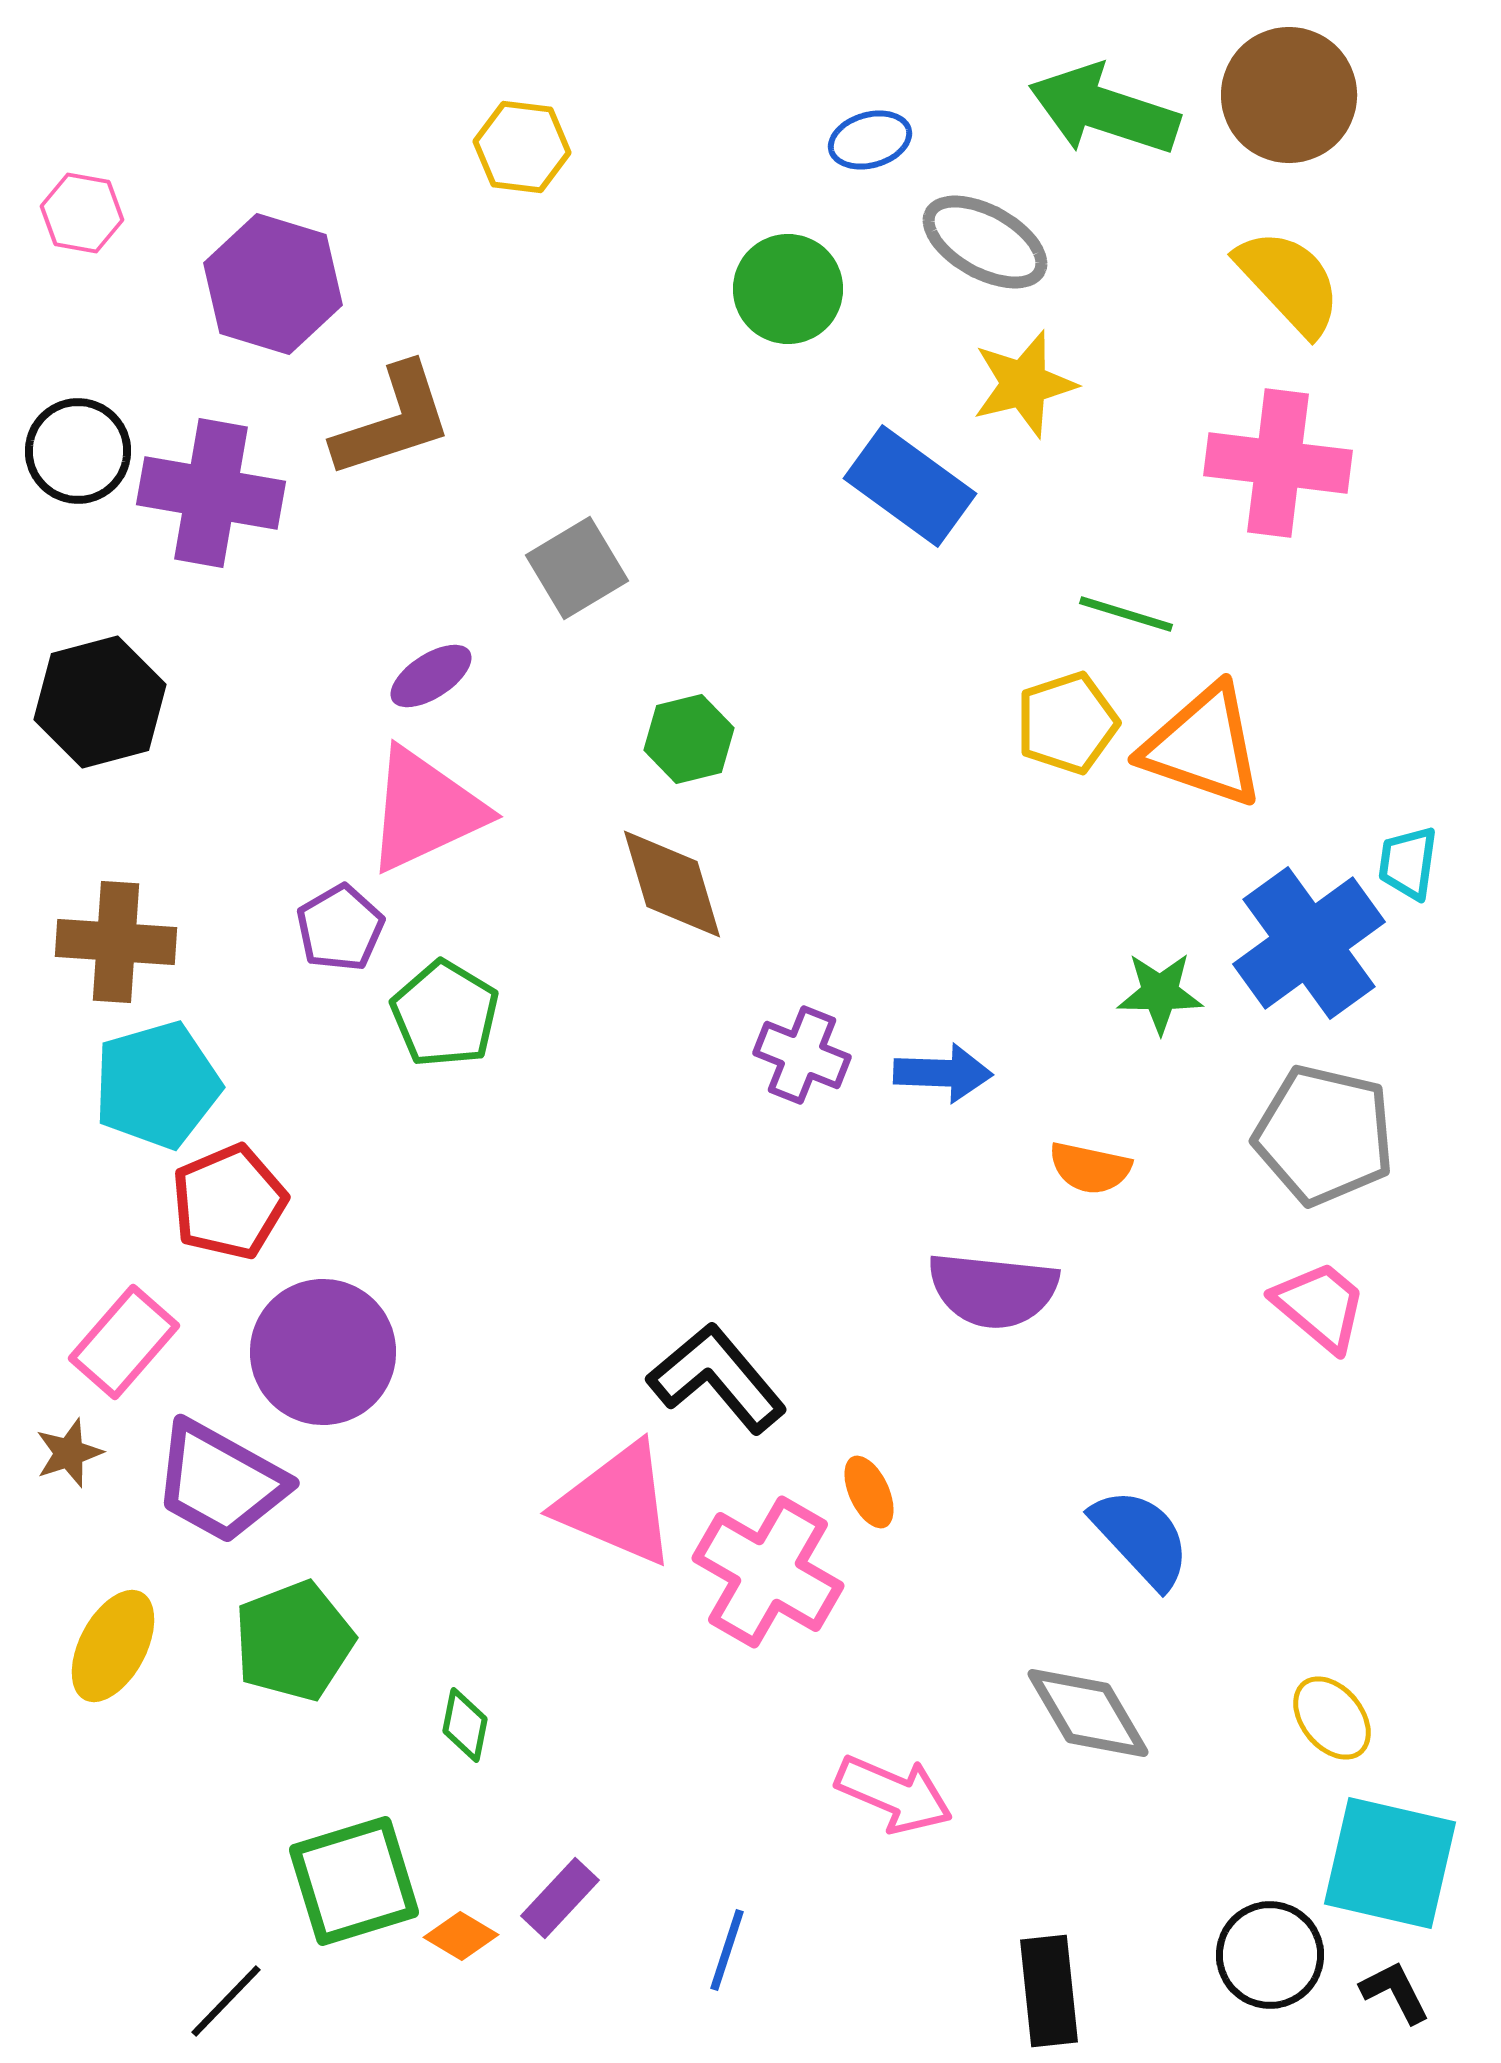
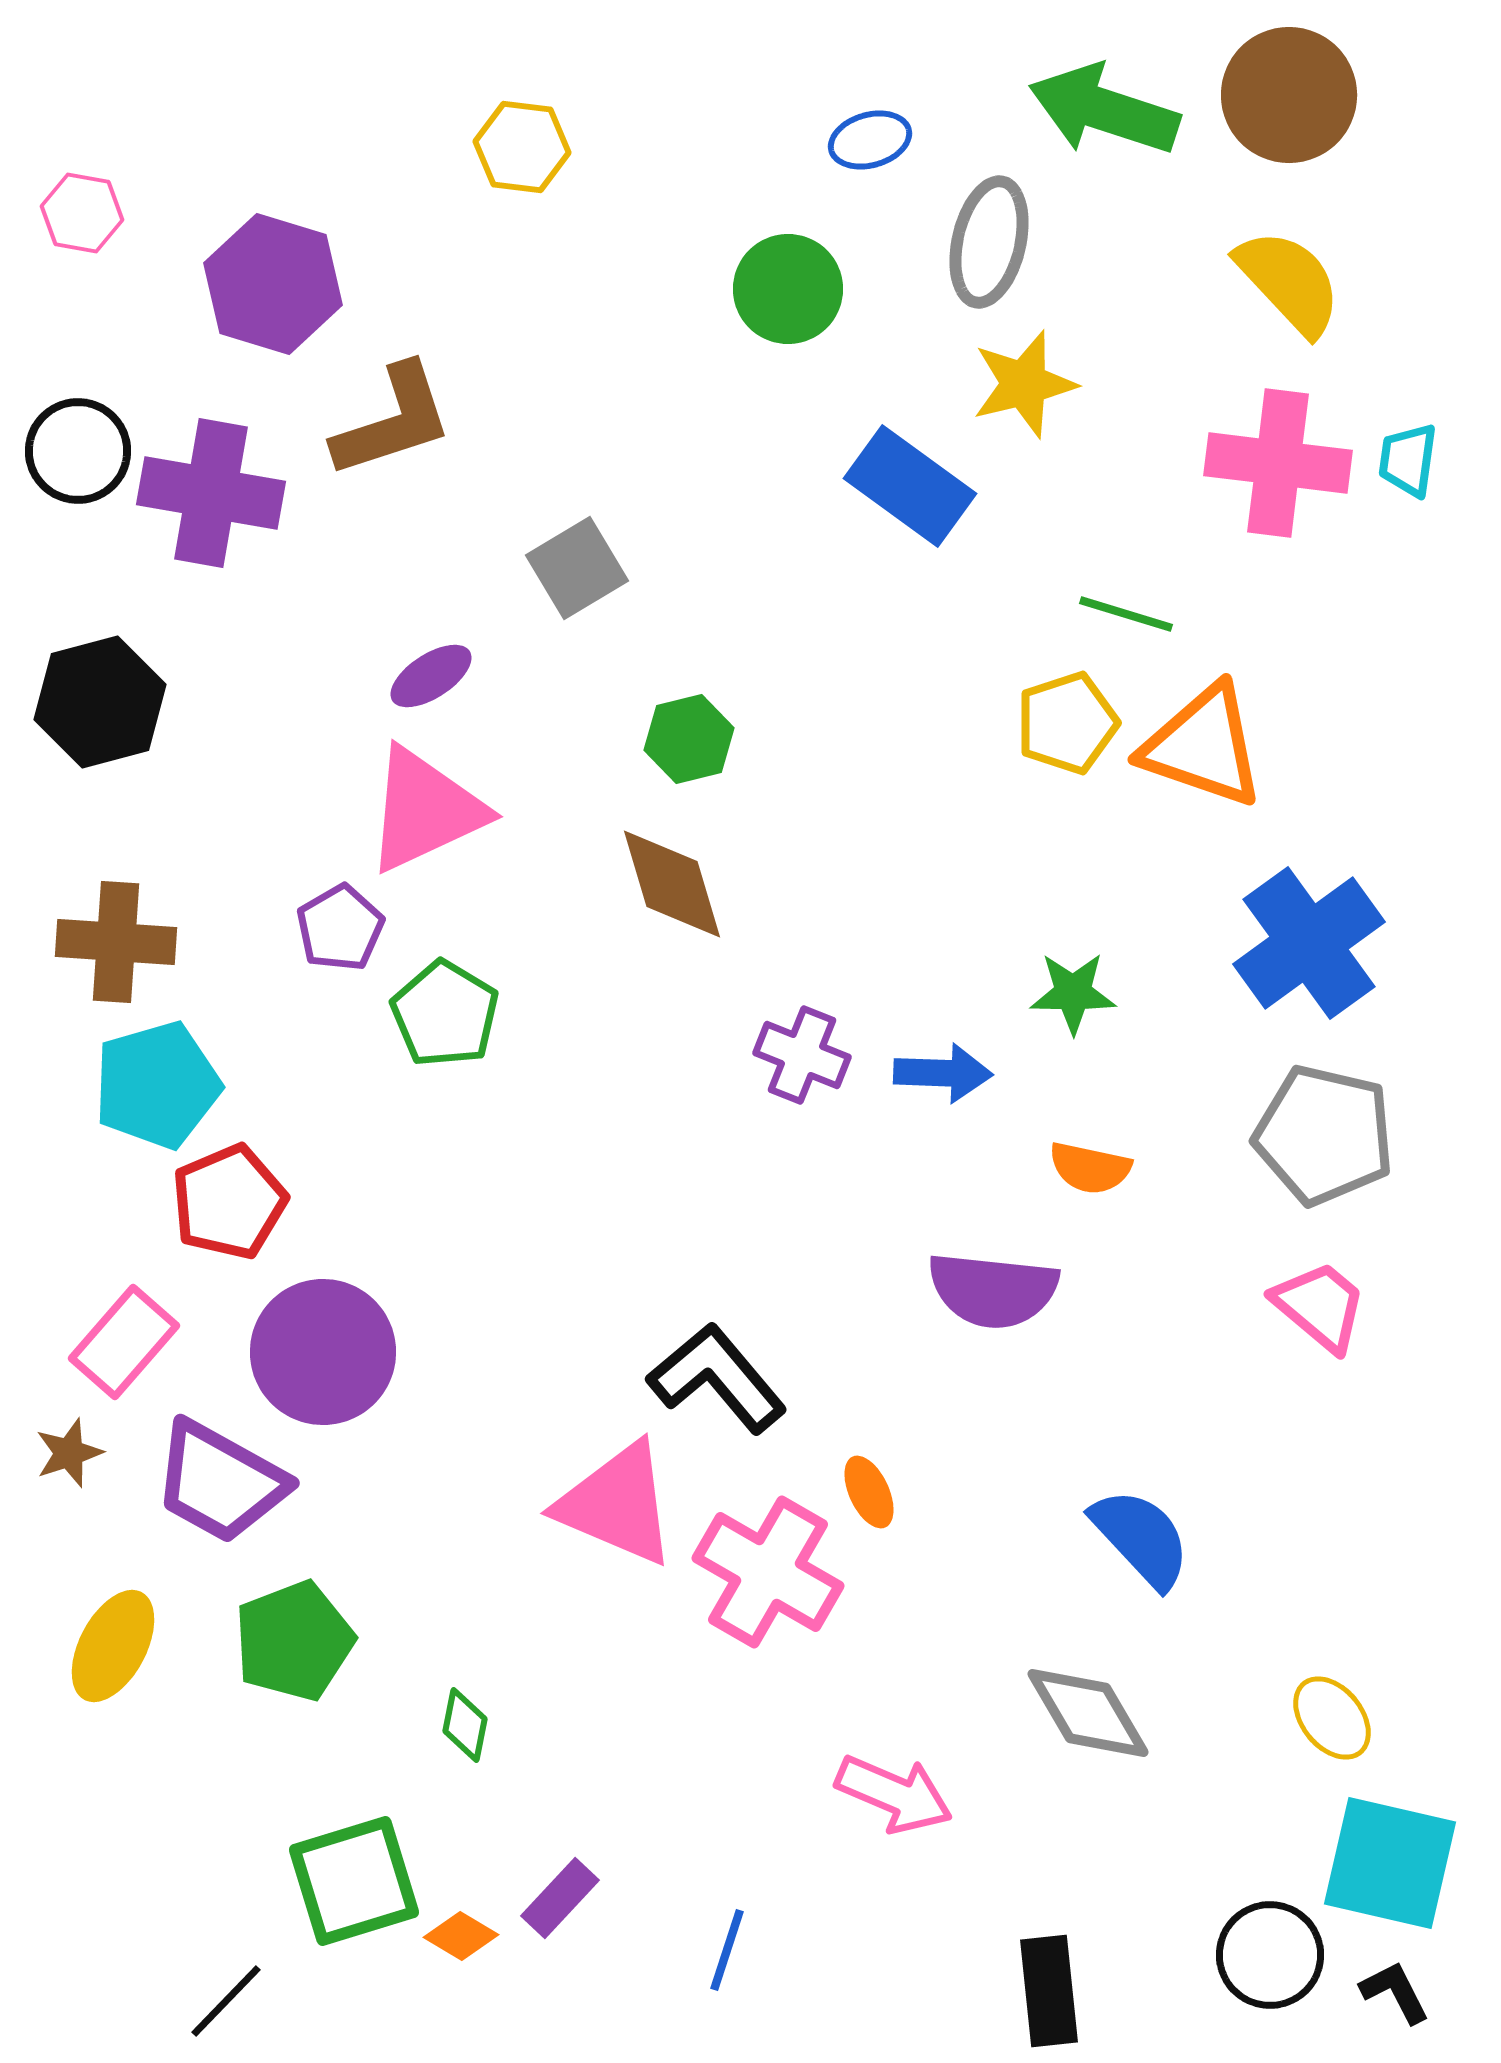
gray ellipse at (985, 242): moved 4 px right; rotated 74 degrees clockwise
cyan trapezoid at (1408, 863): moved 403 px up
green star at (1160, 993): moved 87 px left
